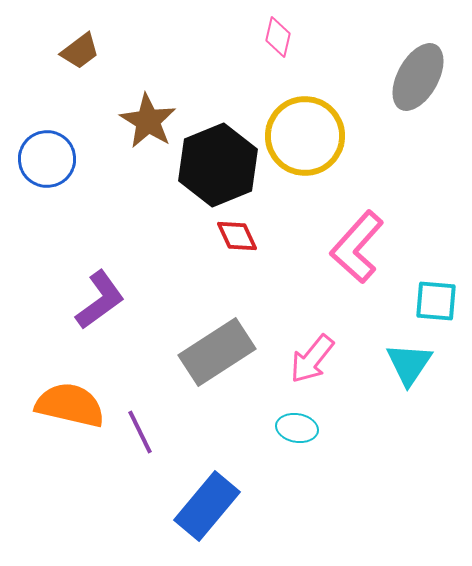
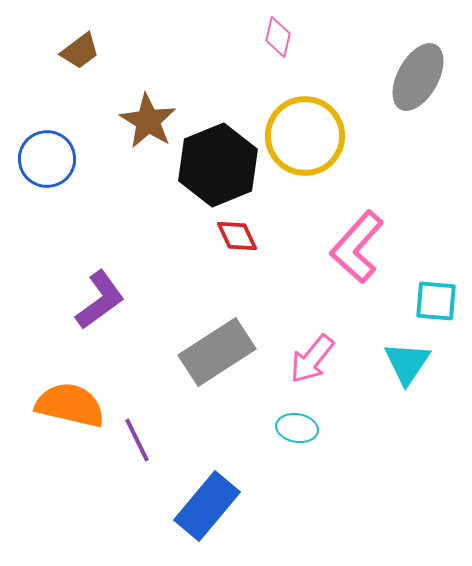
cyan triangle: moved 2 px left, 1 px up
purple line: moved 3 px left, 8 px down
